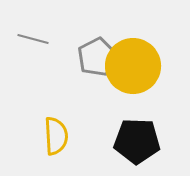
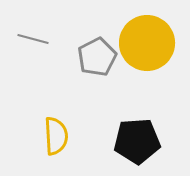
yellow circle: moved 14 px right, 23 px up
black pentagon: rotated 6 degrees counterclockwise
